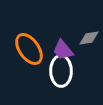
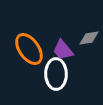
white ellipse: moved 5 px left, 3 px down
